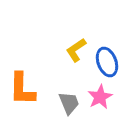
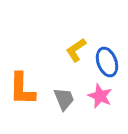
pink star: moved 1 px up; rotated 20 degrees counterclockwise
gray trapezoid: moved 5 px left, 4 px up
